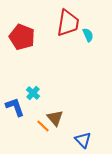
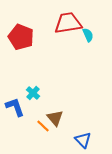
red trapezoid: rotated 108 degrees counterclockwise
red pentagon: moved 1 px left
